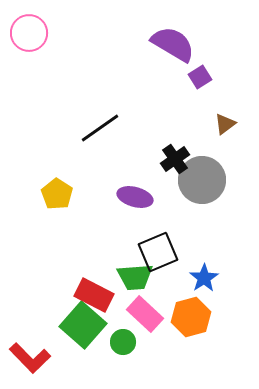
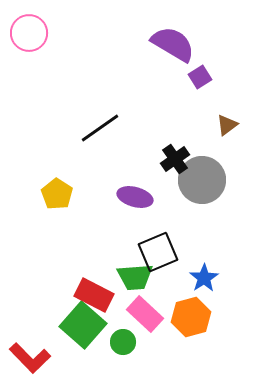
brown triangle: moved 2 px right, 1 px down
